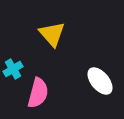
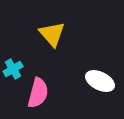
white ellipse: rotated 24 degrees counterclockwise
